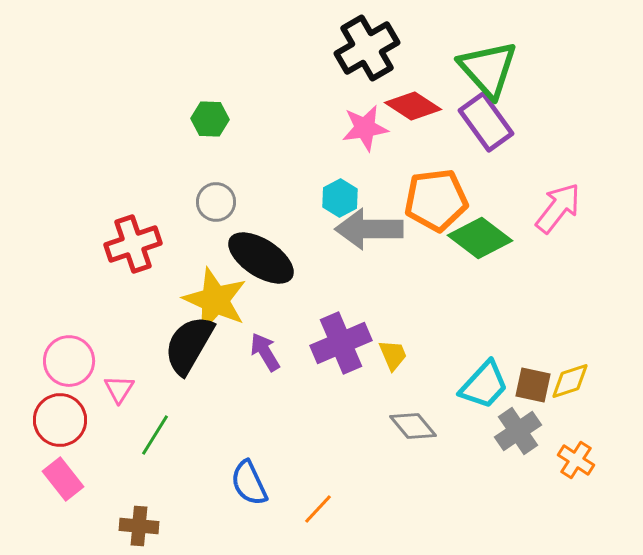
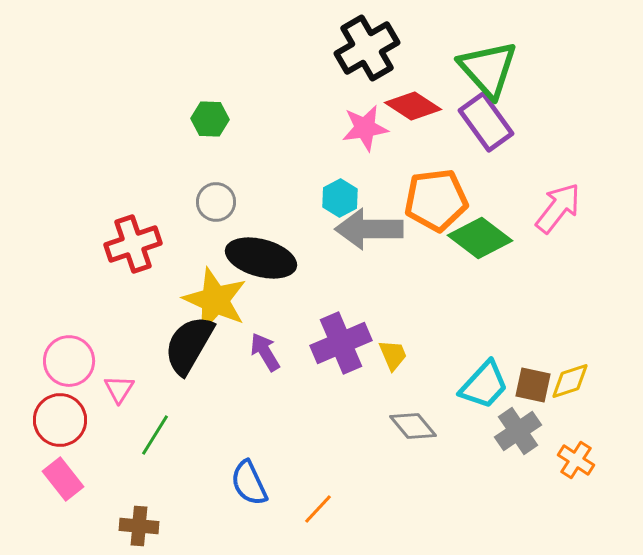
black ellipse: rotated 18 degrees counterclockwise
